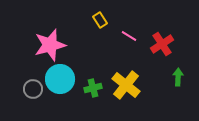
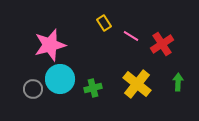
yellow rectangle: moved 4 px right, 3 px down
pink line: moved 2 px right
green arrow: moved 5 px down
yellow cross: moved 11 px right, 1 px up
